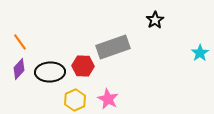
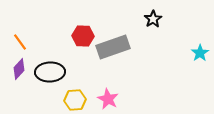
black star: moved 2 px left, 1 px up
red hexagon: moved 30 px up
yellow hexagon: rotated 20 degrees clockwise
